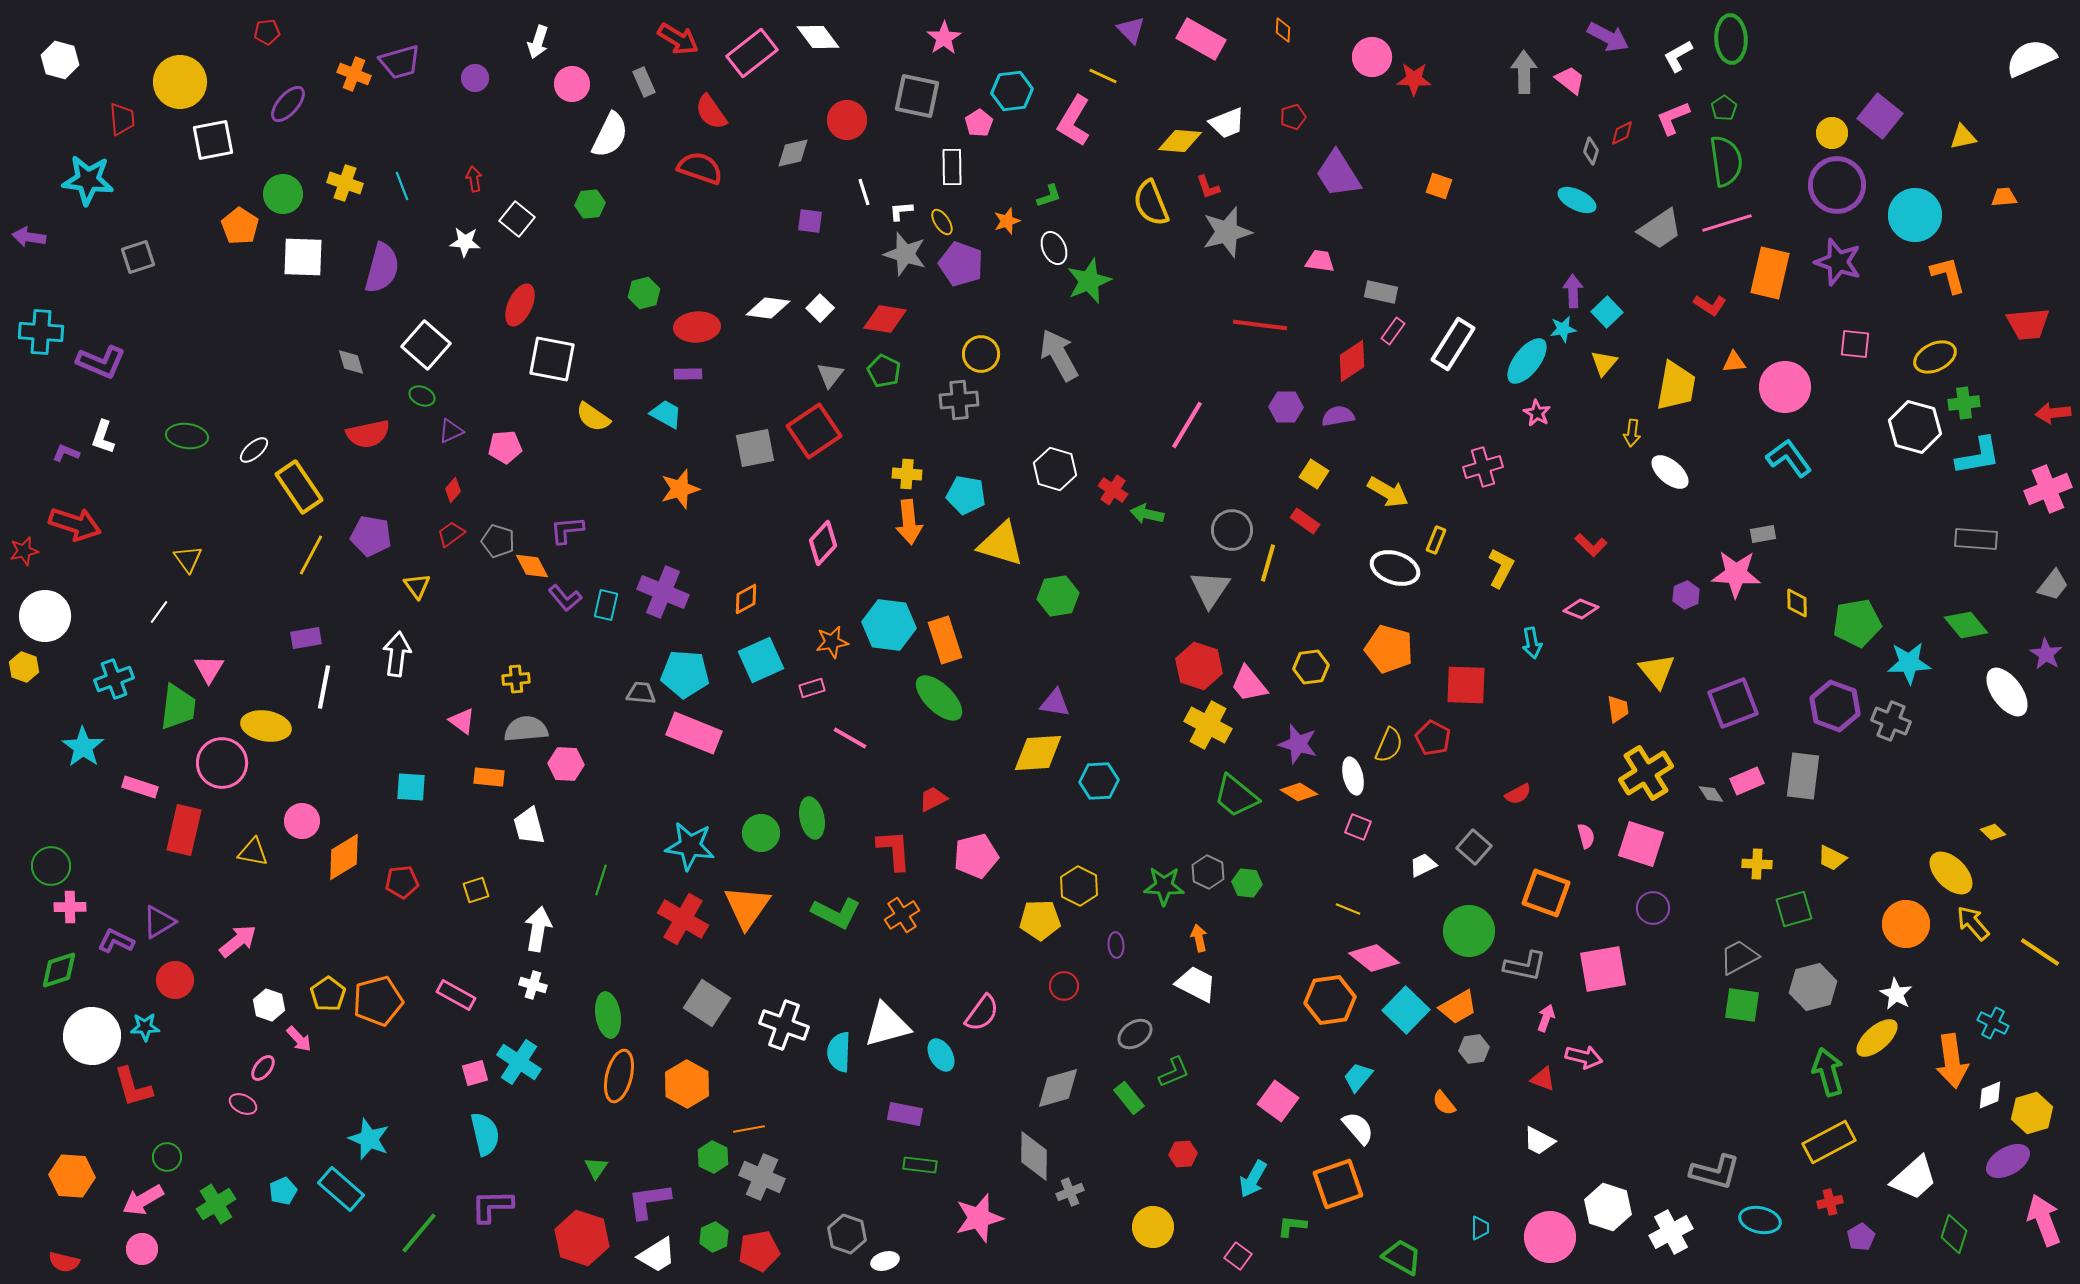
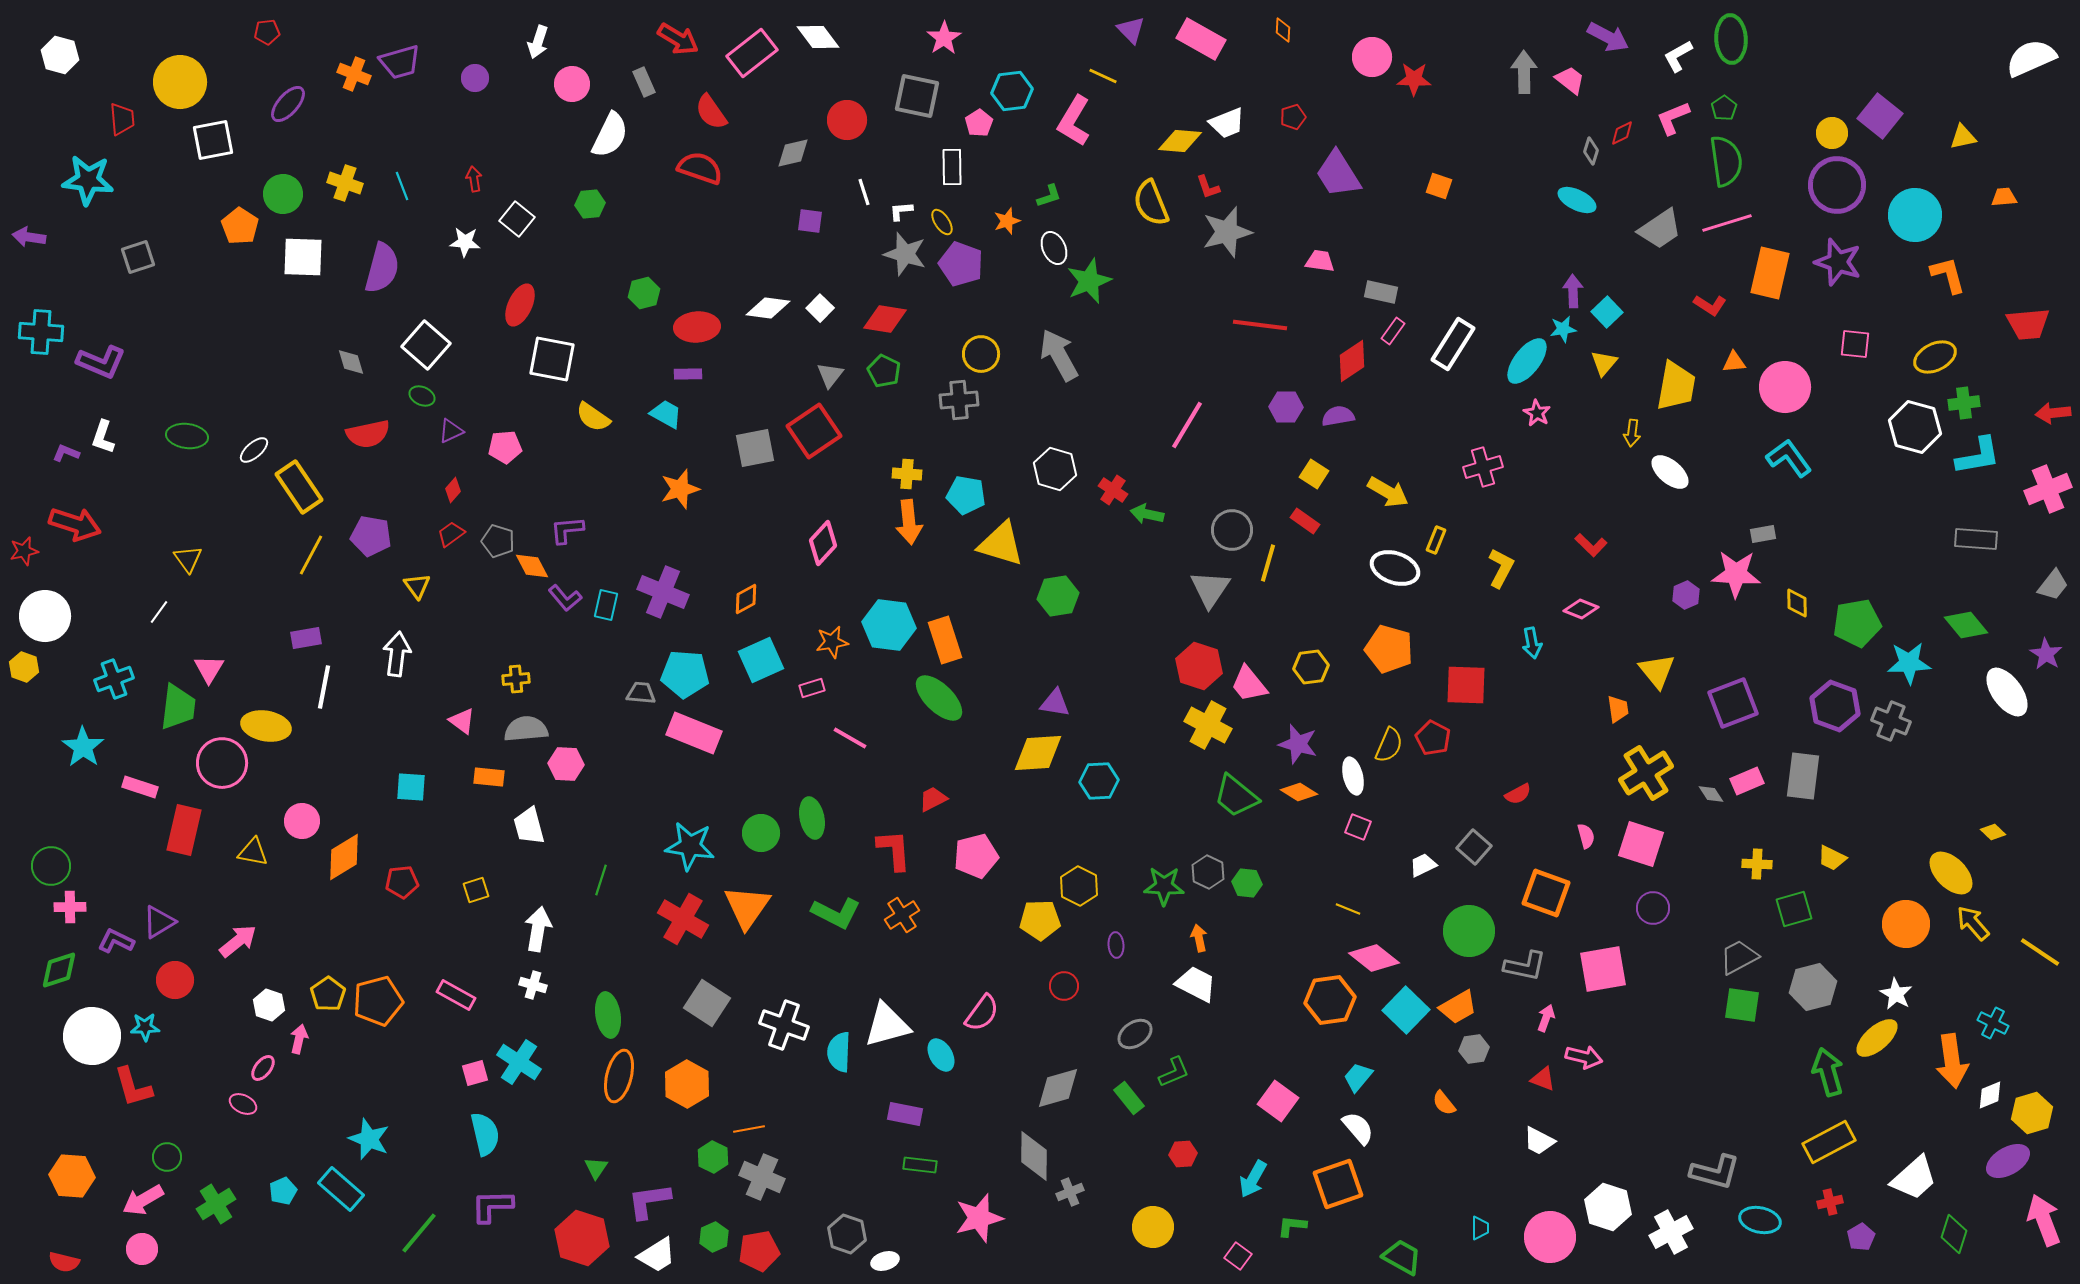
white hexagon at (60, 60): moved 5 px up
pink arrow at (299, 1039): rotated 124 degrees counterclockwise
